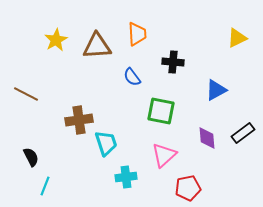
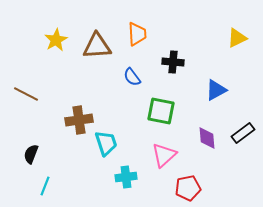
black semicircle: moved 3 px up; rotated 132 degrees counterclockwise
